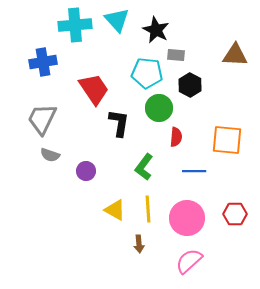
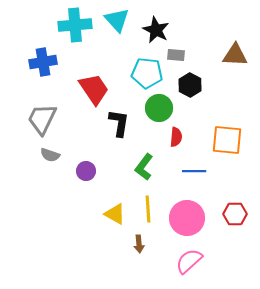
yellow triangle: moved 4 px down
